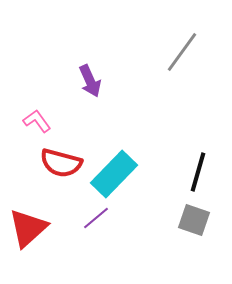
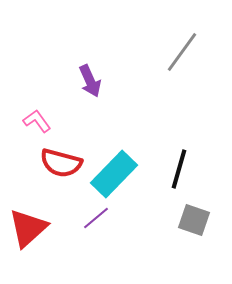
black line: moved 19 px left, 3 px up
